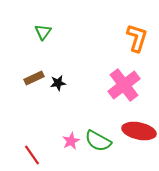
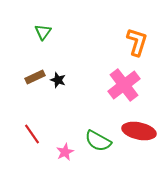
orange L-shape: moved 4 px down
brown rectangle: moved 1 px right, 1 px up
black star: moved 3 px up; rotated 28 degrees clockwise
pink star: moved 6 px left, 11 px down
red line: moved 21 px up
